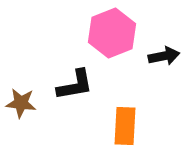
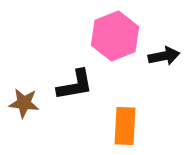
pink hexagon: moved 3 px right, 3 px down
brown star: moved 3 px right
